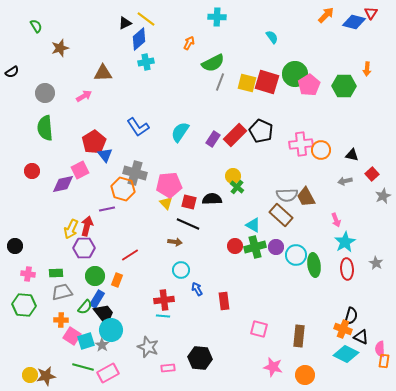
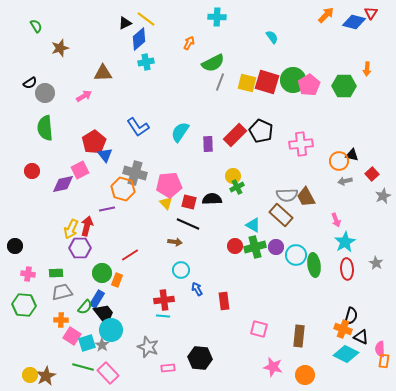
black semicircle at (12, 72): moved 18 px right, 11 px down
green circle at (295, 74): moved 2 px left, 6 px down
purple rectangle at (213, 139): moved 5 px left, 5 px down; rotated 35 degrees counterclockwise
orange circle at (321, 150): moved 18 px right, 11 px down
green cross at (237, 187): rotated 24 degrees clockwise
purple hexagon at (84, 248): moved 4 px left
green circle at (95, 276): moved 7 px right, 3 px up
cyan square at (86, 341): moved 1 px right, 2 px down
pink rectangle at (108, 373): rotated 75 degrees clockwise
brown star at (46, 376): rotated 18 degrees counterclockwise
